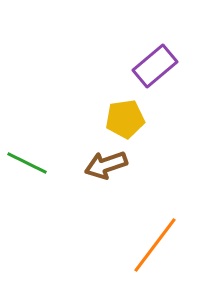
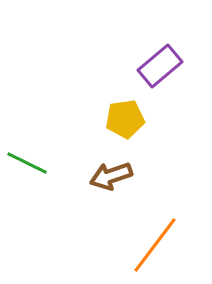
purple rectangle: moved 5 px right
brown arrow: moved 5 px right, 11 px down
